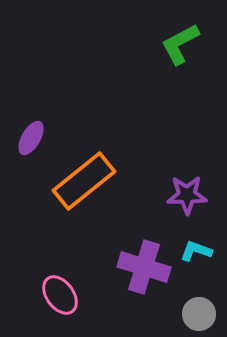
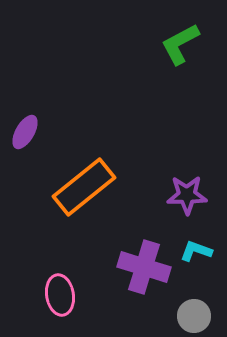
purple ellipse: moved 6 px left, 6 px up
orange rectangle: moved 6 px down
pink ellipse: rotated 27 degrees clockwise
gray circle: moved 5 px left, 2 px down
